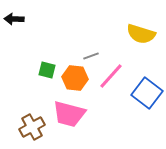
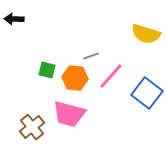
yellow semicircle: moved 5 px right
brown cross: rotated 10 degrees counterclockwise
